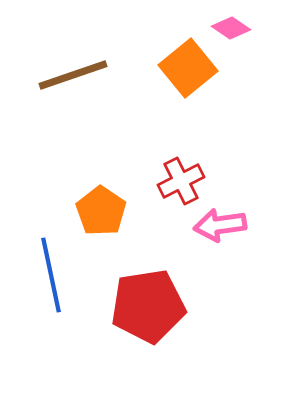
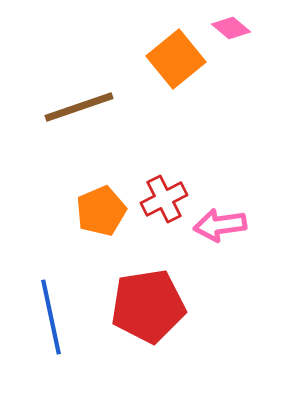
pink diamond: rotated 6 degrees clockwise
orange square: moved 12 px left, 9 px up
brown line: moved 6 px right, 32 px down
red cross: moved 17 px left, 18 px down
orange pentagon: rotated 15 degrees clockwise
blue line: moved 42 px down
